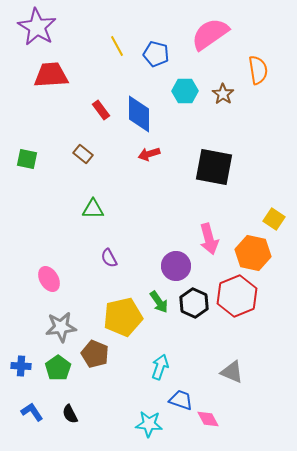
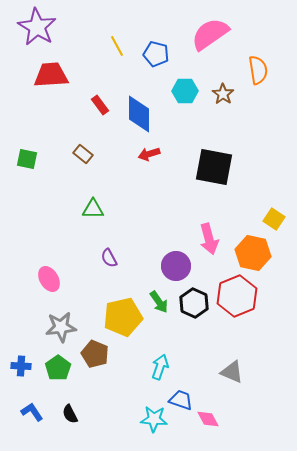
red rectangle: moved 1 px left, 5 px up
cyan star: moved 5 px right, 5 px up
